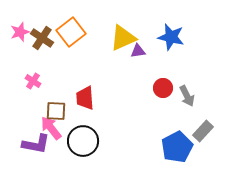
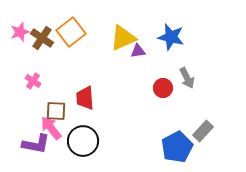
gray arrow: moved 18 px up
